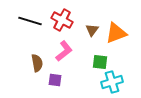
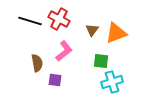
red cross: moved 3 px left, 1 px up
green square: moved 1 px right, 1 px up
